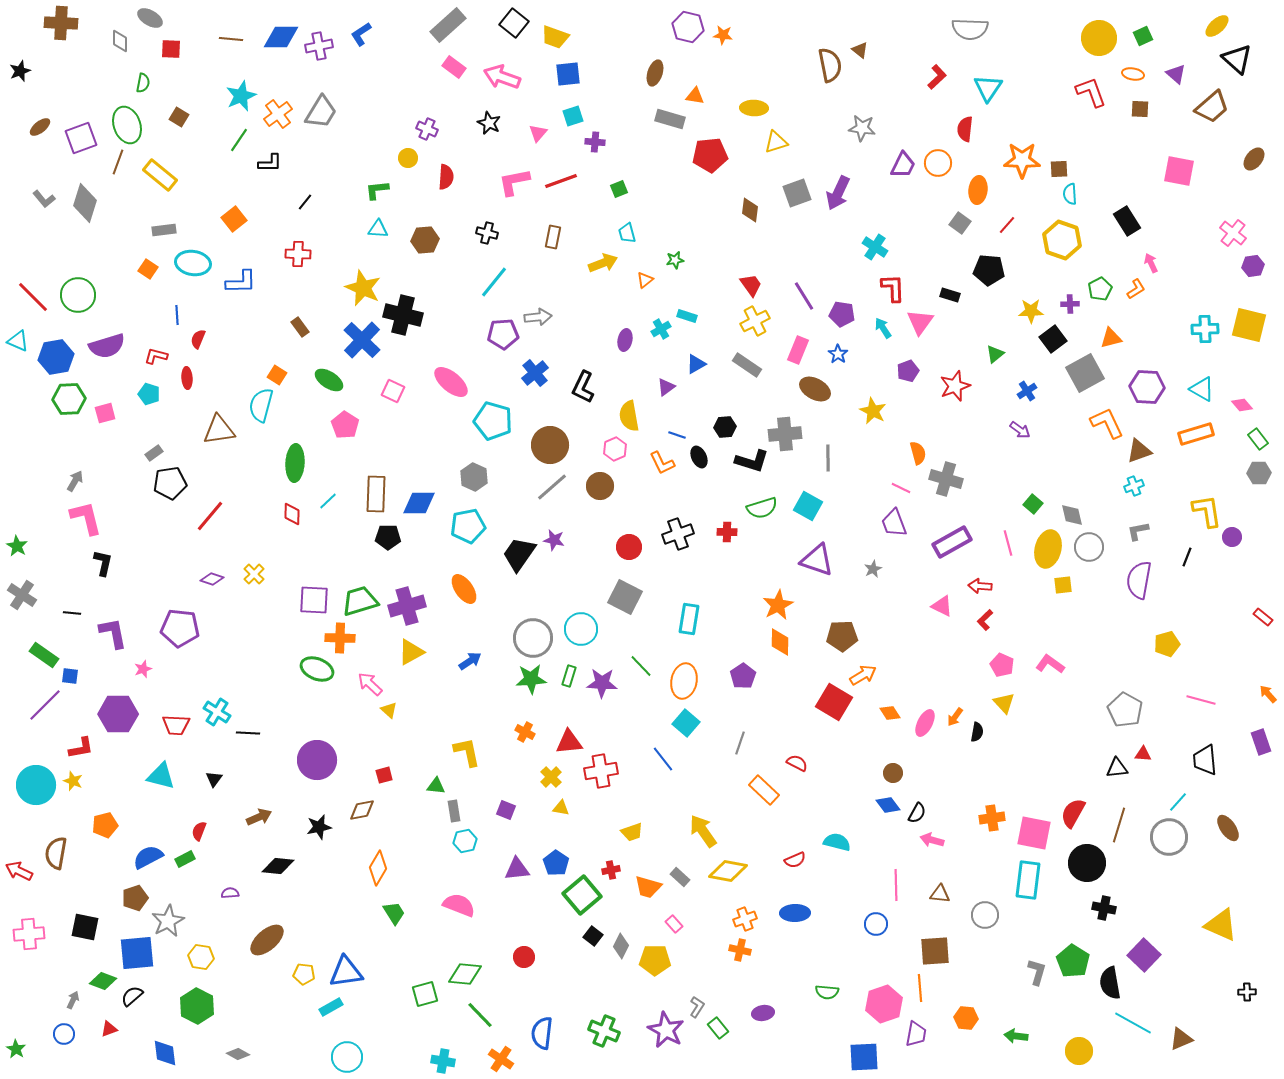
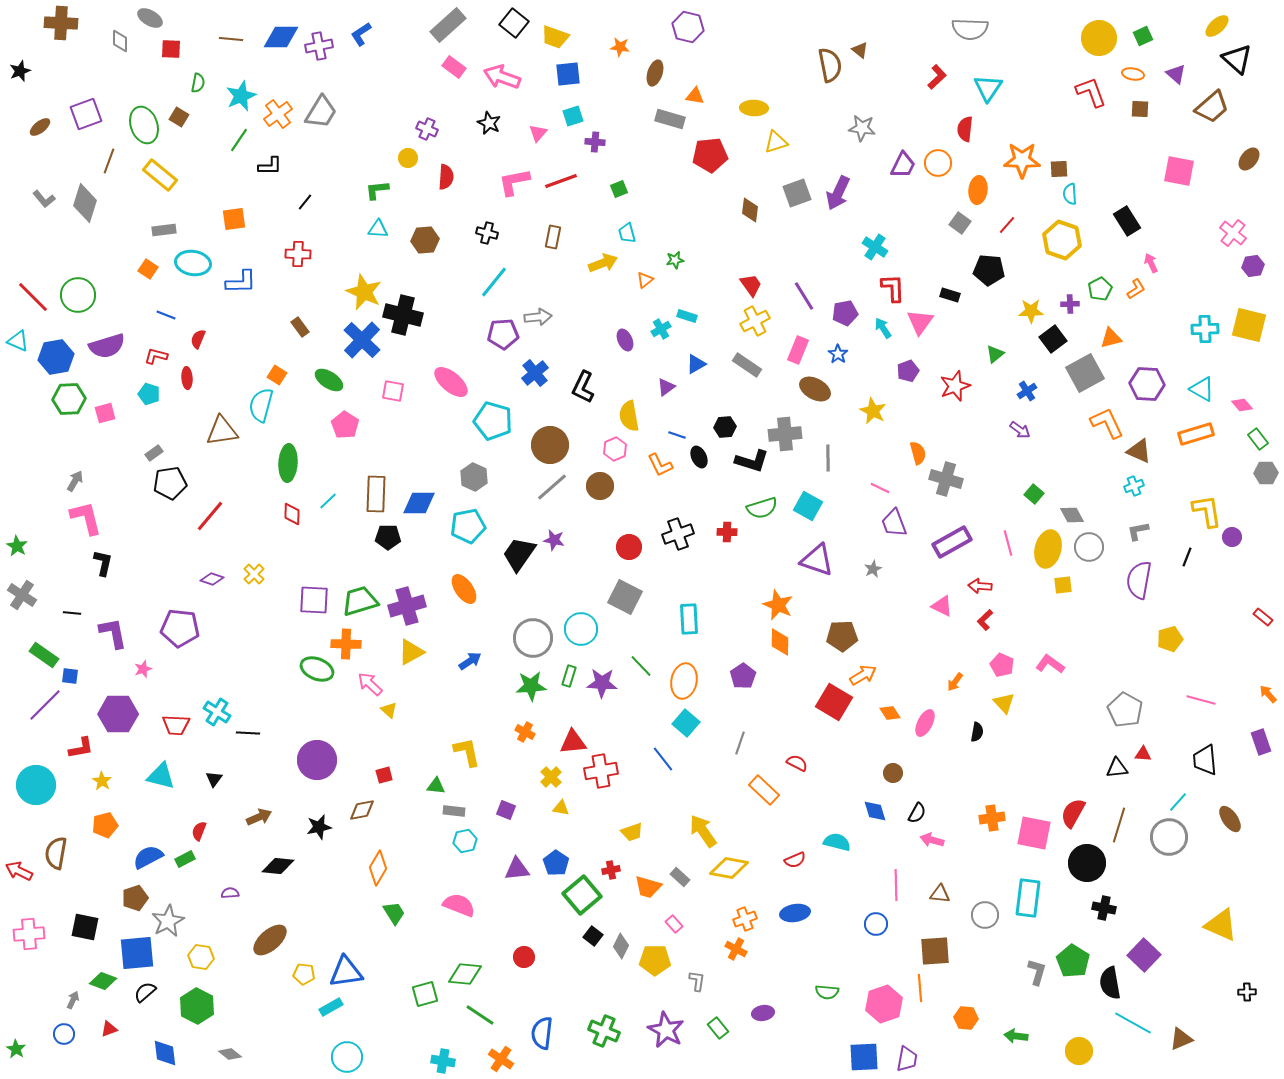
orange star at (723, 35): moved 103 px left, 12 px down
green semicircle at (143, 83): moved 55 px right
green ellipse at (127, 125): moved 17 px right
purple square at (81, 138): moved 5 px right, 24 px up
brown ellipse at (1254, 159): moved 5 px left
brown line at (118, 162): moved 9 px left, 1 px up
black L-shape at (270, 163): moved 3 px down
orange square at (234, 219): rotated 30 degrees clockwise
yellow star at (363, 288): moved 1 px right, 4 px down
purple pentagon at (842, 314): moved 3 px right, 1 px up; rotated 20 degrees counterclockwise
blue line at (177, 315): moved 11 px left; rotated 66 degrees counterclockwise
purple ellipse at (625, 340): rotated 35 degrees counterclockwise
purple hexagon at (1147, 387): moved 3 px up
pink square at (393, 391): rotated 15 degrees counterclockwise
brown triangle at (219, 430): moved 3 px right, 1 px down
brown triangle at (1139, 451): rotated 44 degrees clockwise
green ellipse at (295, 463): moved 7 px left
orange L-shape at (662, 463): moved 2 px left, 2 px down
gray hexagon at (1259, 473): moved 7 px right
pink line at (901, 488): moved 21 px left
green square at (1033, 504): moved 1 px right, 10 px up
gray diamond at (1072, 515): rotated 15 degrees counterclockwise
orange star at (778, 605): rotated 20 degrees counterclockwise
cyan rectangle at (689, 619): rotated 12 degrees counterclockwise
orange cross at (340, 638): moved 6 px right, 6 px down
yellow pentagon at (1167, 644): moved 3 px right, 5 px up
green star at (531, 679): moved 7 px down
orange arrow at (955, 717): moved 35 px up
red triangle at (569, 742): moved 4 px right
yellow star at (73, 781): moved 29 px right; rotated 12 degrees clockwise
blue diamond at (888, 805): moved 13 px left, 6 px down; rotated 20 degrees clockwise
gray rectangle at (454, 811): rotated 75 degrees counterclockwise
brown ellipse at (1228, 828): moved 2 px right, 9 px up
yellow diamond at (728, 871): moved 1 px right, 3 px up
cyan rectangle at (1028, 880): moved 18 px down
blue ellipse at (795, 913): rotated 8 degrees counterclockwise
brown ellipse at (267, 940): moved 3 px right
orange cross at (740, 950): moved 4 px left, 1 px up; rotated 15 degrees clockwise
black semicircle at (132, 996): moved 13 px right, 4 px up
gray L-shape at (697, 1007): moved 26 px up; rotated 25 degrees counterclockwise
green line at (480, 1015): rotated 12 degrees counterclockwise
purple trapezoid at (916, 1034): moved 9 px left, 25 px down
gray diamond at (238, 1054): moved 8 px left; rotated 10 degrees clockwise
